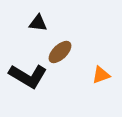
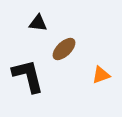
brown ellipse: moved 4 px right, 3 px up
black L-shape: rotated 135 degrees counterclockwise
